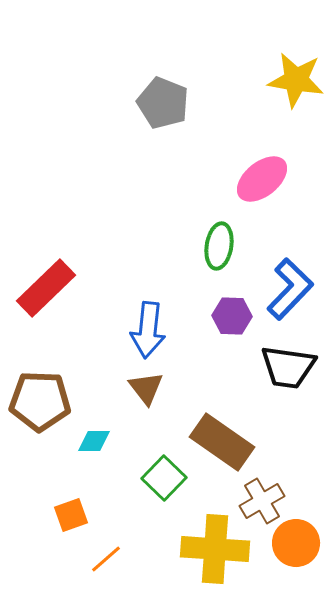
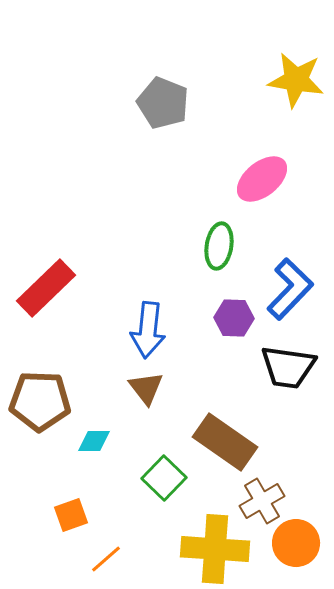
purple hexagon: moved 2 px right, 2 px down
brown rectangle: moved 3 px right
